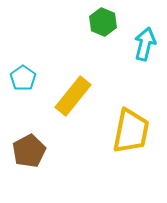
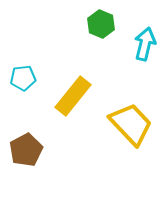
green hexagon: moved 2 px left, 2 px down
cyan pentagon: rotated 30 degrees clockwise
yellow trapezoid: moved 7 px up; rotated 54 degrees counterclockwise
brown pentagon: moved 3 px left, 1 px up
